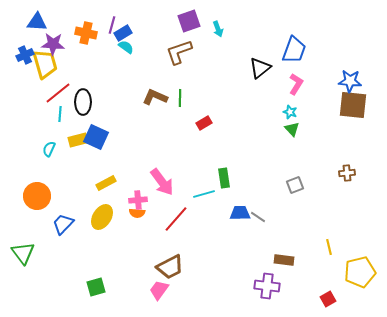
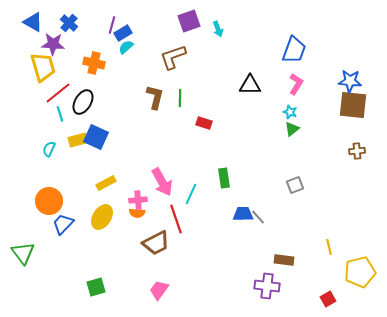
blue triangle at (37, 22): moved 4 px left; rotated 25 degrees clockwise
orange cross at (86, 33): moved 8 px right, 30 px down
cyan semicircle at (126, 47): rotated 77 degrees counterclockwise
brown L-shape at (179, 52): moved 6 px left, 5 px down
blue cross at (25, 55): moved 44 px right, 32 px up; rotated 24 degrees counterclockwise
yellow trapezoid at (45, 64): moved 2 px left, 3 px down
black triangle at (260, 68): moved 10 px left, 17 px down; rotated 40 degrees clockwise
brown L-shape at (155, 97): rotated 80 degrees clockwise
black ellipse at (83, 102): rotated 30 degrees clockwise
cyan line at (60, 114): rotated 21 degrees counterclockwise
red rectangle at (204, 123): rotated 49 degrees clockwise
green triangle at (292, 129): rotated 35 degrees clockwise
brown cross at (347, 173): moved 10 px right, 22 px up
pink arrow at (162, 182): rotated 8 degrees clockwise
cyan line at (204, 194): moved 13 px left; rotated 50 degrees counterclockwise
orange circle at (37, 196): moved 12 px right, 5 px down
blue trapezoid at (240, 213): moved 3 px right, 1 px down
gray line at (258, 217): rotated 14 degrees clockwise
red line at (176, 219): rotated 60 degrees counterclockwise
brown trapezoid at (170, 267): moved 14 px left, 24 px up
